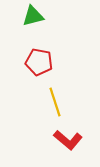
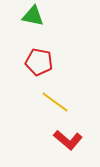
green triangle: rotated 25 degrees clockwise
yellow line: rotated 36 degrees counterclockwise
